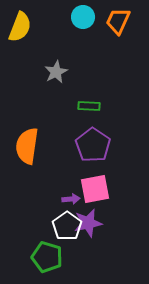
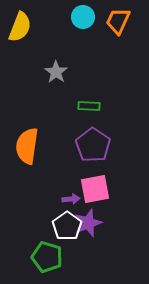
gray star: rotated 10 degrees counterclockwise
purple star: rotated 8 degrees counterclockwise
